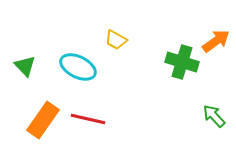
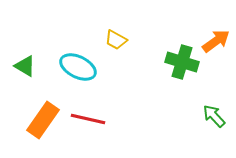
green triangle: rotated 15 degrees counterclockwise
